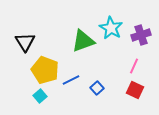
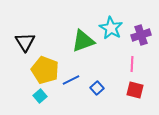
pink line: moved 2 px left, 2 px up; rotated 21 degrees counterclockwise
red square: rotated 12 degrees counterclockwise
